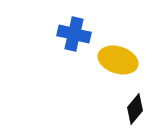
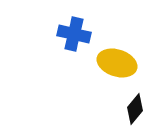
yellow ellipse: moved 1 px left, 3 px down
